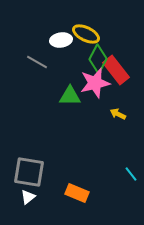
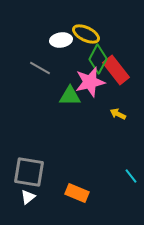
gray line: moved 3 px right, 6 px down
pink star: moved 5 px left, 1 px up
cyan line: moved 2 px down
